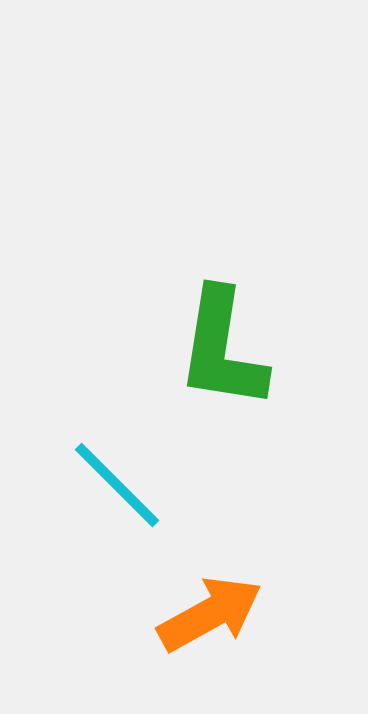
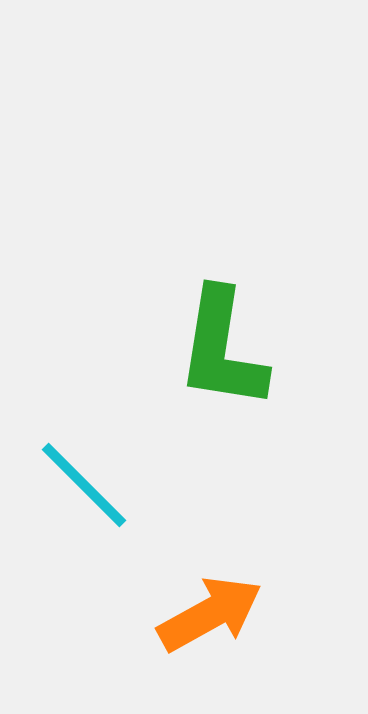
cyan line: moved 33 px left
